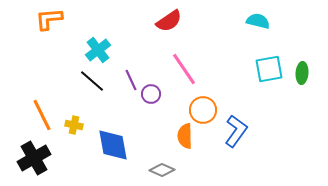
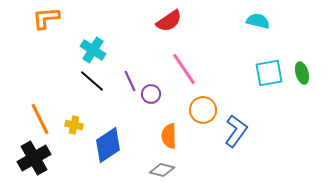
orange L-shape: moved 3 px left, 1 px up
cyan cross: moved 5 px left; rotated 20 degrees counterclockwise
cyan square: moved 4 px down
green ellipse: rotated 20 degrees counterclockwise
purple line: moved 1 px left, 1 px down
orange line: moved 2 px left, 4 px down
orange semicircle: moved 16 px left
blue diamond: moved 5 px left; rotated 66 degrees clockwise
gray diamond: rotated 10 degrees counterclockwise
